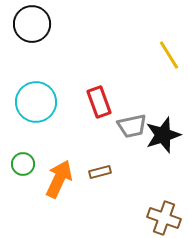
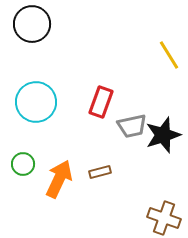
red rectangle: moved 2 px right; rotated 40 degrees clockwise
